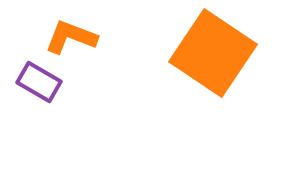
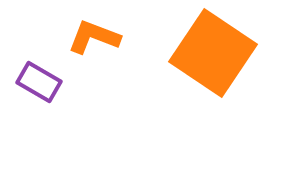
orange L-shape: moved 23 px right
